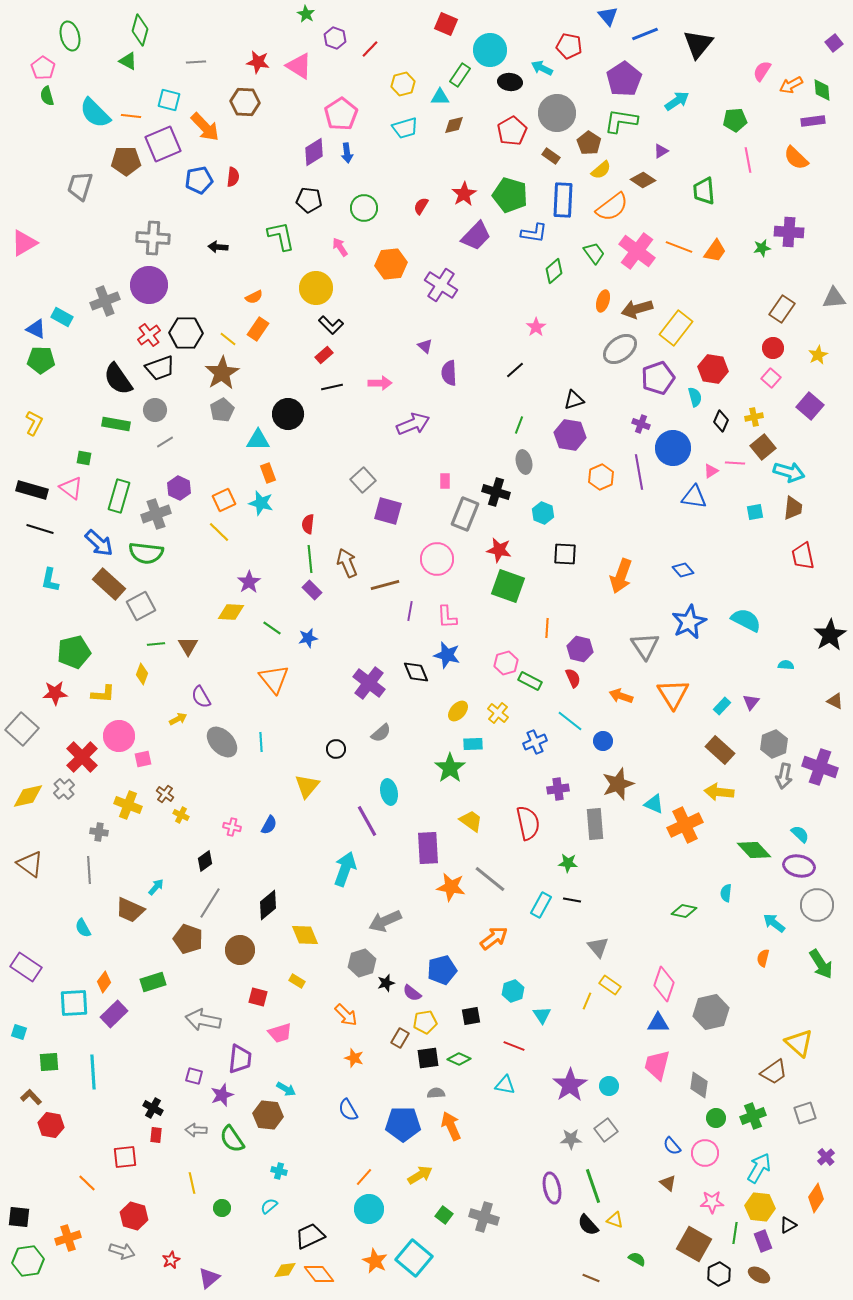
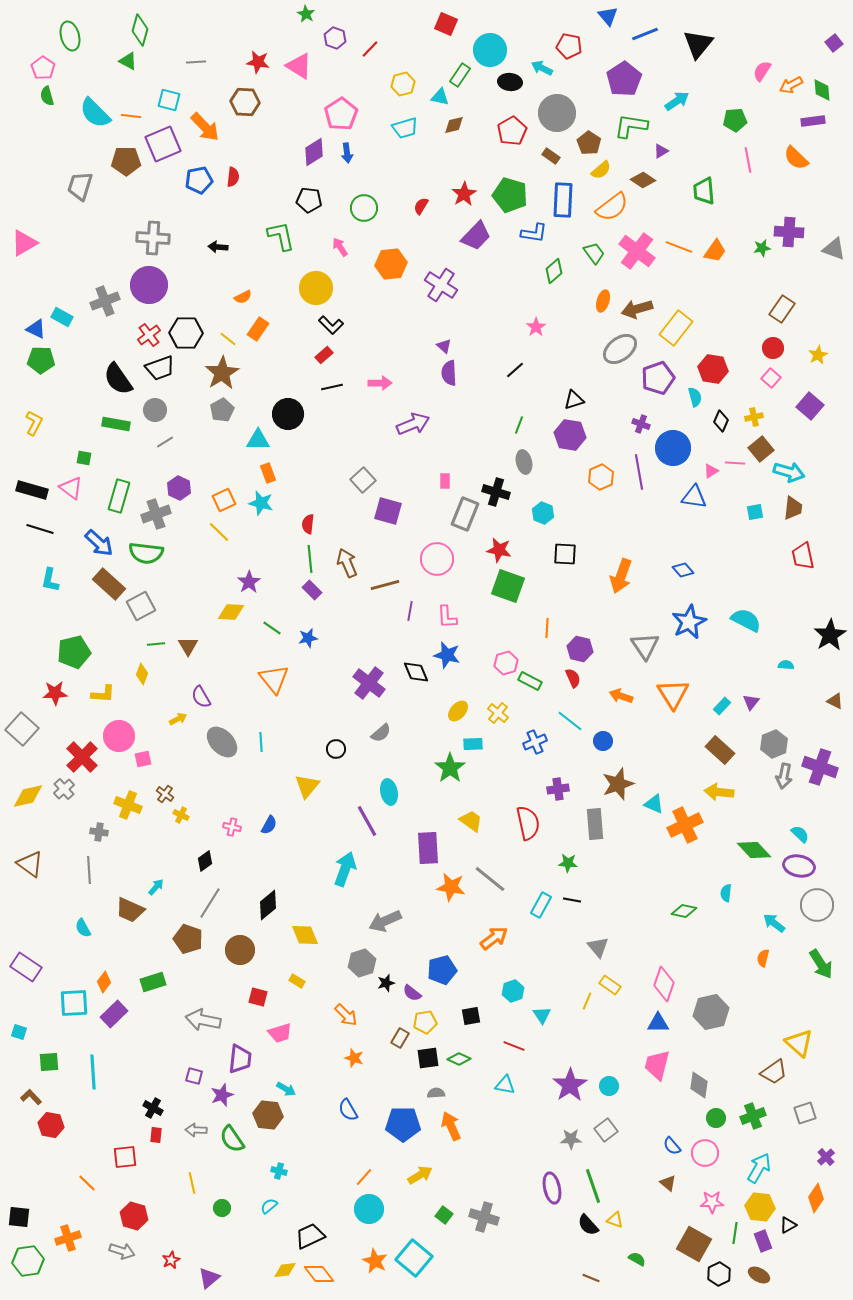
cyan triangle at (440, 97): rotated 12 degrees clockwise
green L-shape at (621, 121): moved 10 px right, 5 px down
orange semicircle at (254, 297): moved 11 px left
gray triangle at (834, 298): moved 49 px up; rotated 25 degrees clockwise
purple triangle at (425, 346): moved 19 px right
brown square at (763, 447): moved 2 px left, 2 px down
